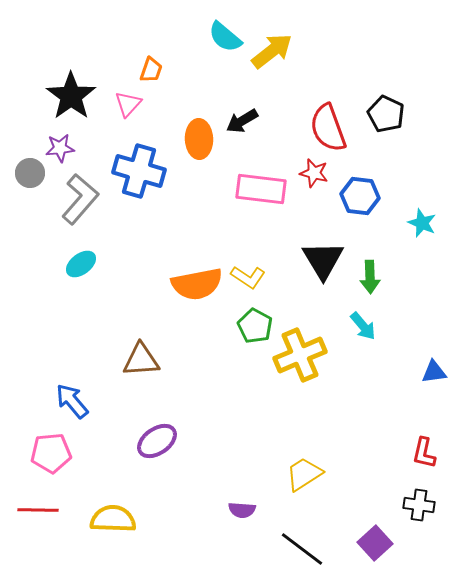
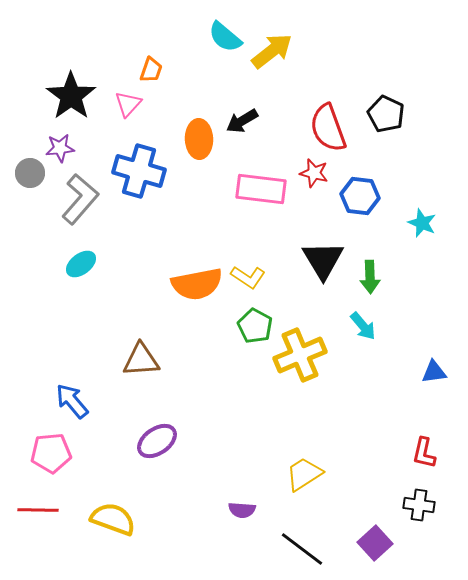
yellow semicircle: rotated 18 degrees clockwise
